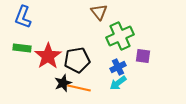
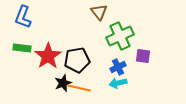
cyan arrow: rotated 24 degrees clockwise
